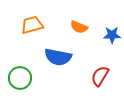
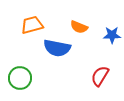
blue semicircle: moved 1 px left, 9 px up
